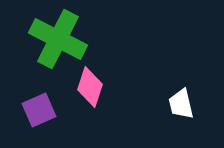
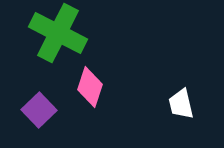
green cross: moved 6 px up
purple square: rotated 20 degrees counterclockwise
